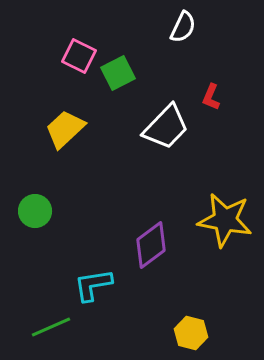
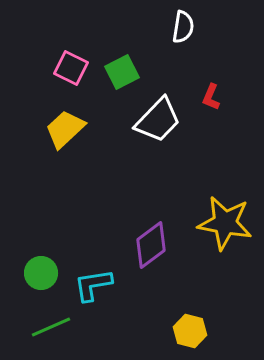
white semicircle: rotated 16 degrees counterclockwise
pink square: moved 8 px left, 12 px down
green square: moved 4 px right, 1 px up
white trapezoid: moved 8 px left, 7 px up
green circle: moved 6 px right, 62 px down
yellow star: moved 3 px down
yellow hexagon: moved 1 px left, 2 px up
